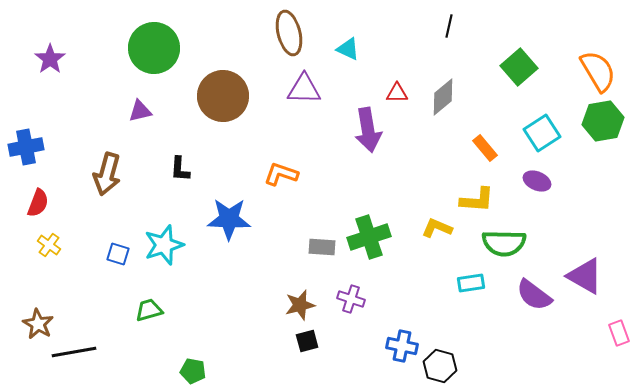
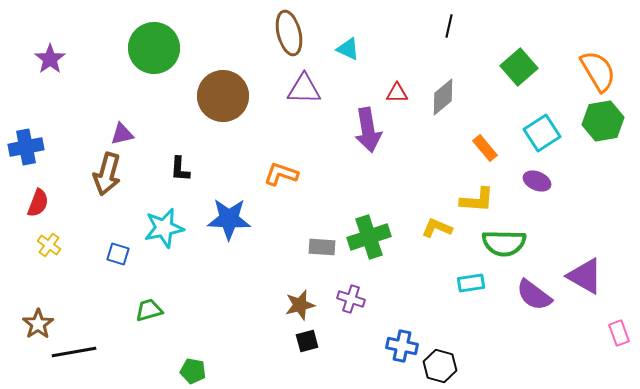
purple triangle at (140, 111): moved 18 px left, 23 px down
cyan star at (164, 245): moved 17 px up; rotated 6 degrees clockwise
brown star at (38, 324): rotated 8 degrees clockwise
